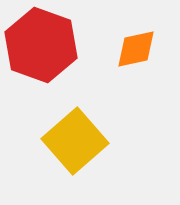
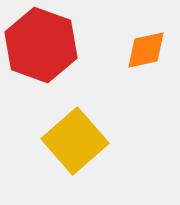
orange diamond: moved 10 px right, 1 px down
